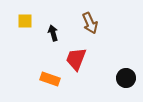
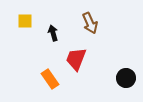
orange rectangle: rotated 36 degrees clockwise
